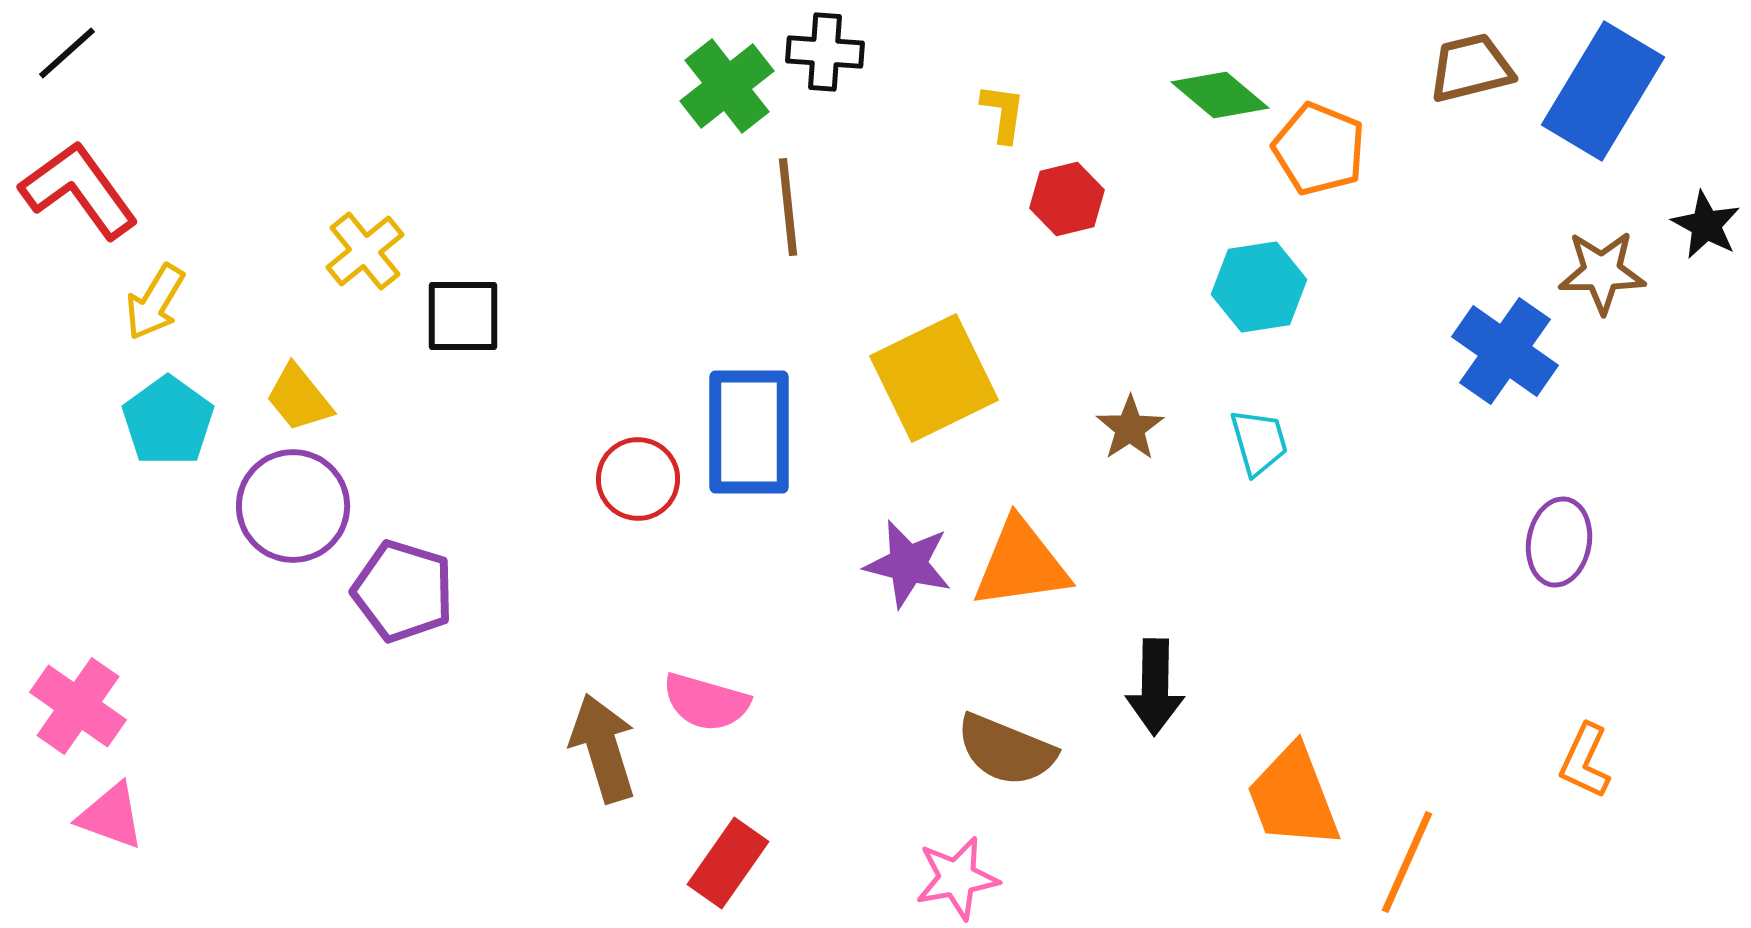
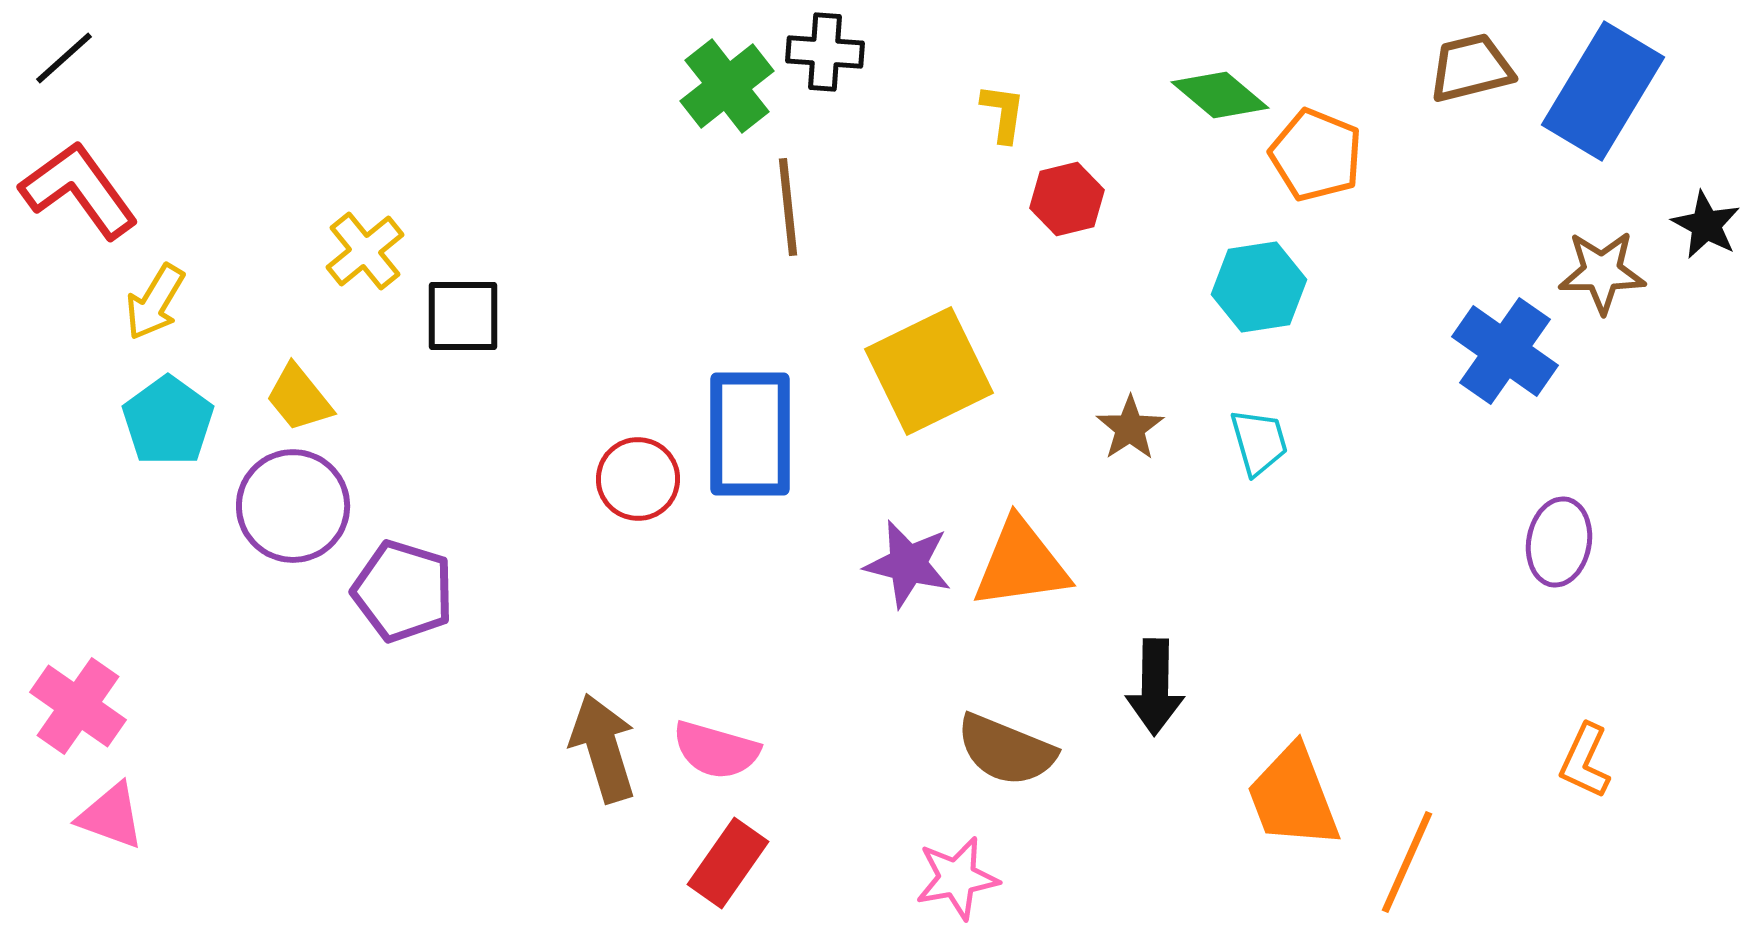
black line at (67, 53): moved 3 px left, 5 px down
orange pentagon at (1319, 149): moved 3 px left, 6 px down
yellow square at (934, 378): moved 5 px left, 7 px up
blue rectangle at (749, 432): moved 1 px right, 2 px down
pink semicircle at (706, 702): moved 10 px right, 48 px down
